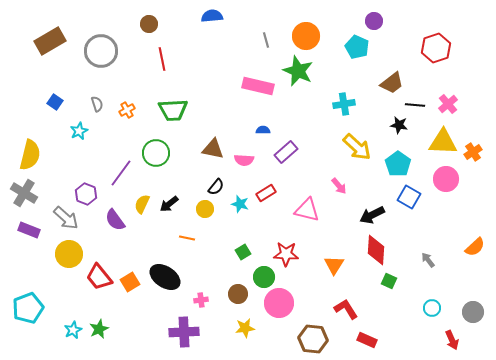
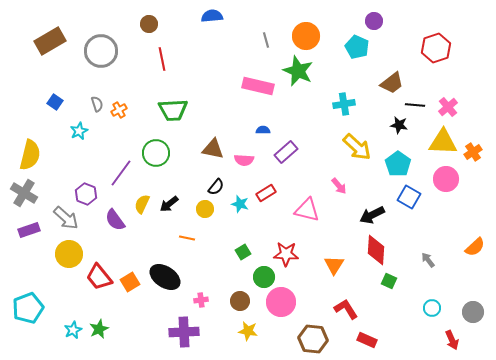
pink cross at (448, 104): moved 3 px down
orange cross at (127, 110): moved 8 px left
purple rectangle at (29, 230): rotated 40 degrees counterclockwise
brown circle at (238, 294): moved 2 px right, 7 px down
pink circle at (279, 303): moved 2 px right, 1 px up
yellow star at (245, 328): moved 3 px right, 3 px down; rotated 18 degrees clockwise
